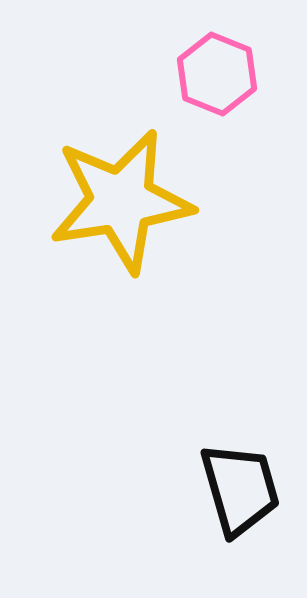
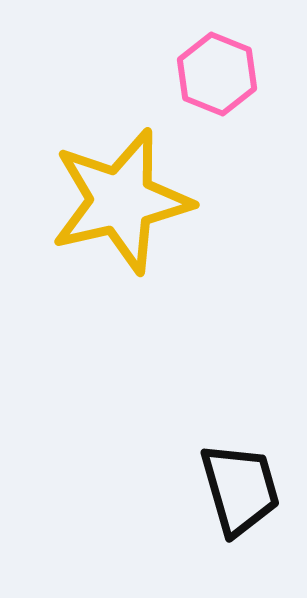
yellow star: rotated 4 degrees counterclockwise
